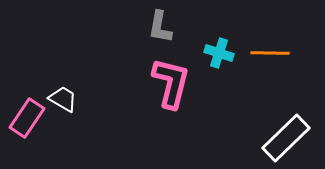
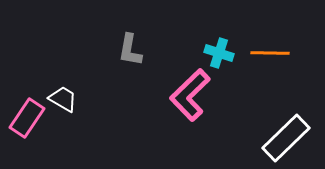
gray L-shape: moved 30 px left, 23 px down
pink L-shape: moved 19 px right, 12 px down; rotated 148 degrees counterclockwise
